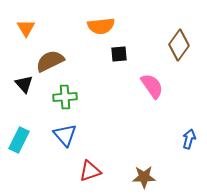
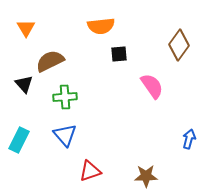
brown star: moved 2 px right, 1 px up
